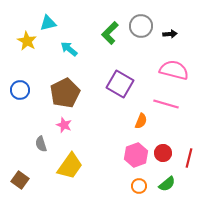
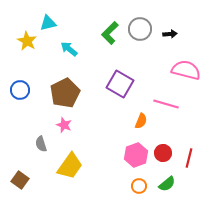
gray circle: moved 1 px left, 3 px down
pink semicircle: moved 12 px right
